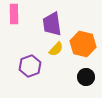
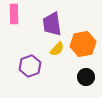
orange hexagon: rotated 25 degrees counterclockwise
yellow semicircle: moved 1 px right
